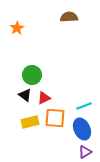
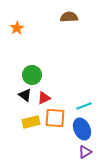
yellow rectangle: moved 1 px right
